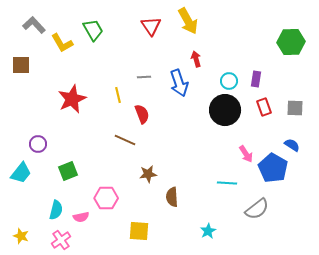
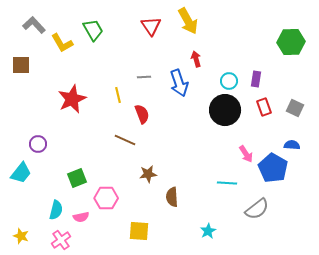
gray square: rotated 24 degrees clockwise
blue semicircle: rotated 28 degrees counterclockwise
green square: moved 9 px right, 7 px down
